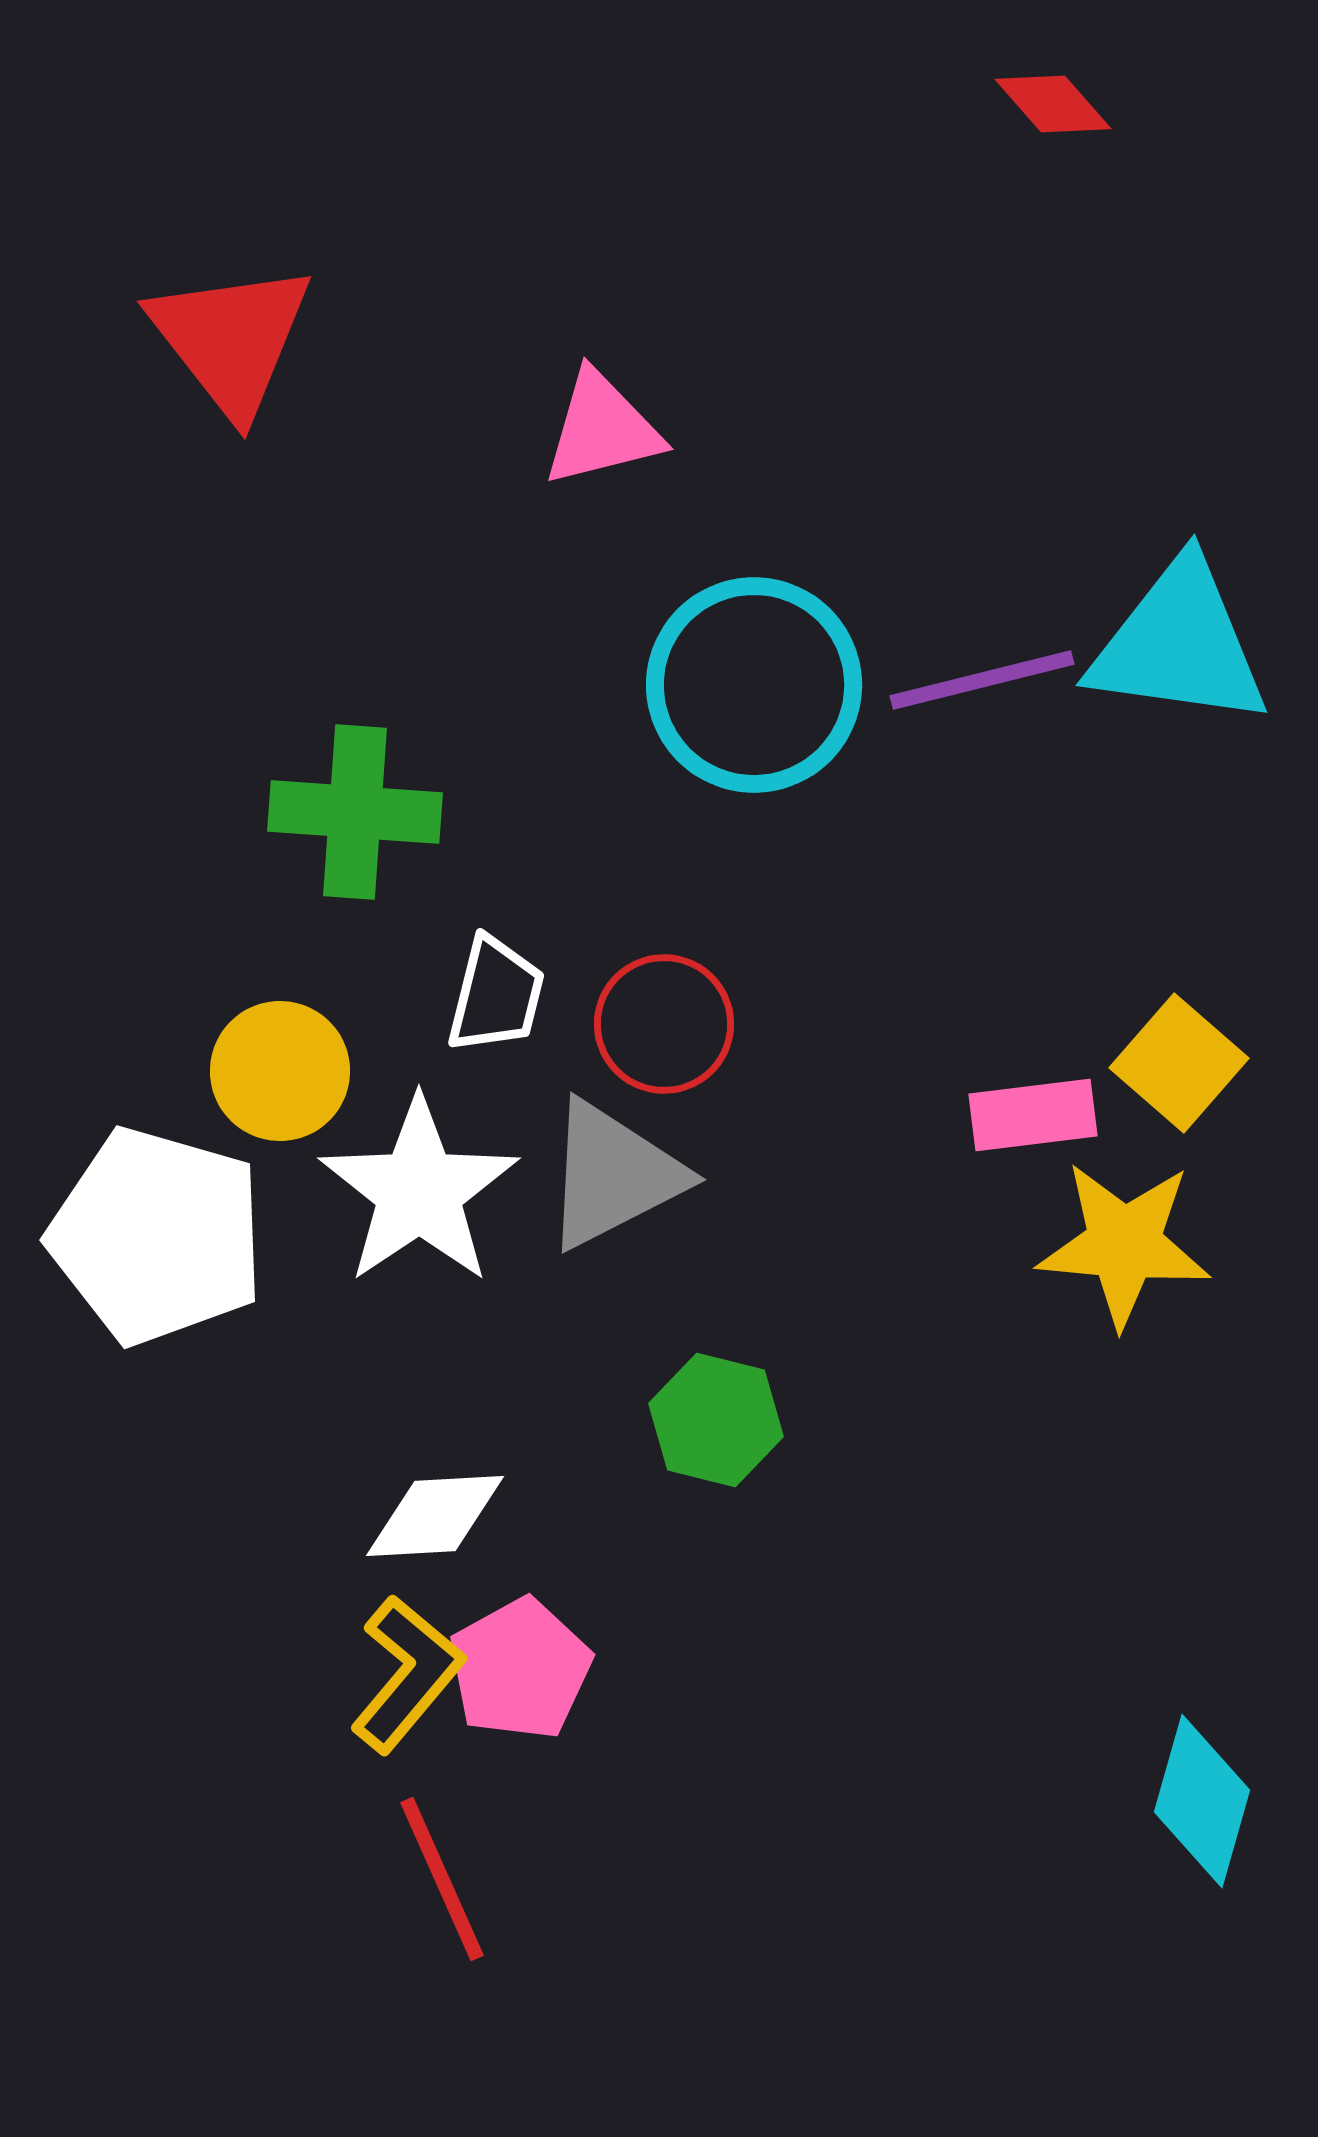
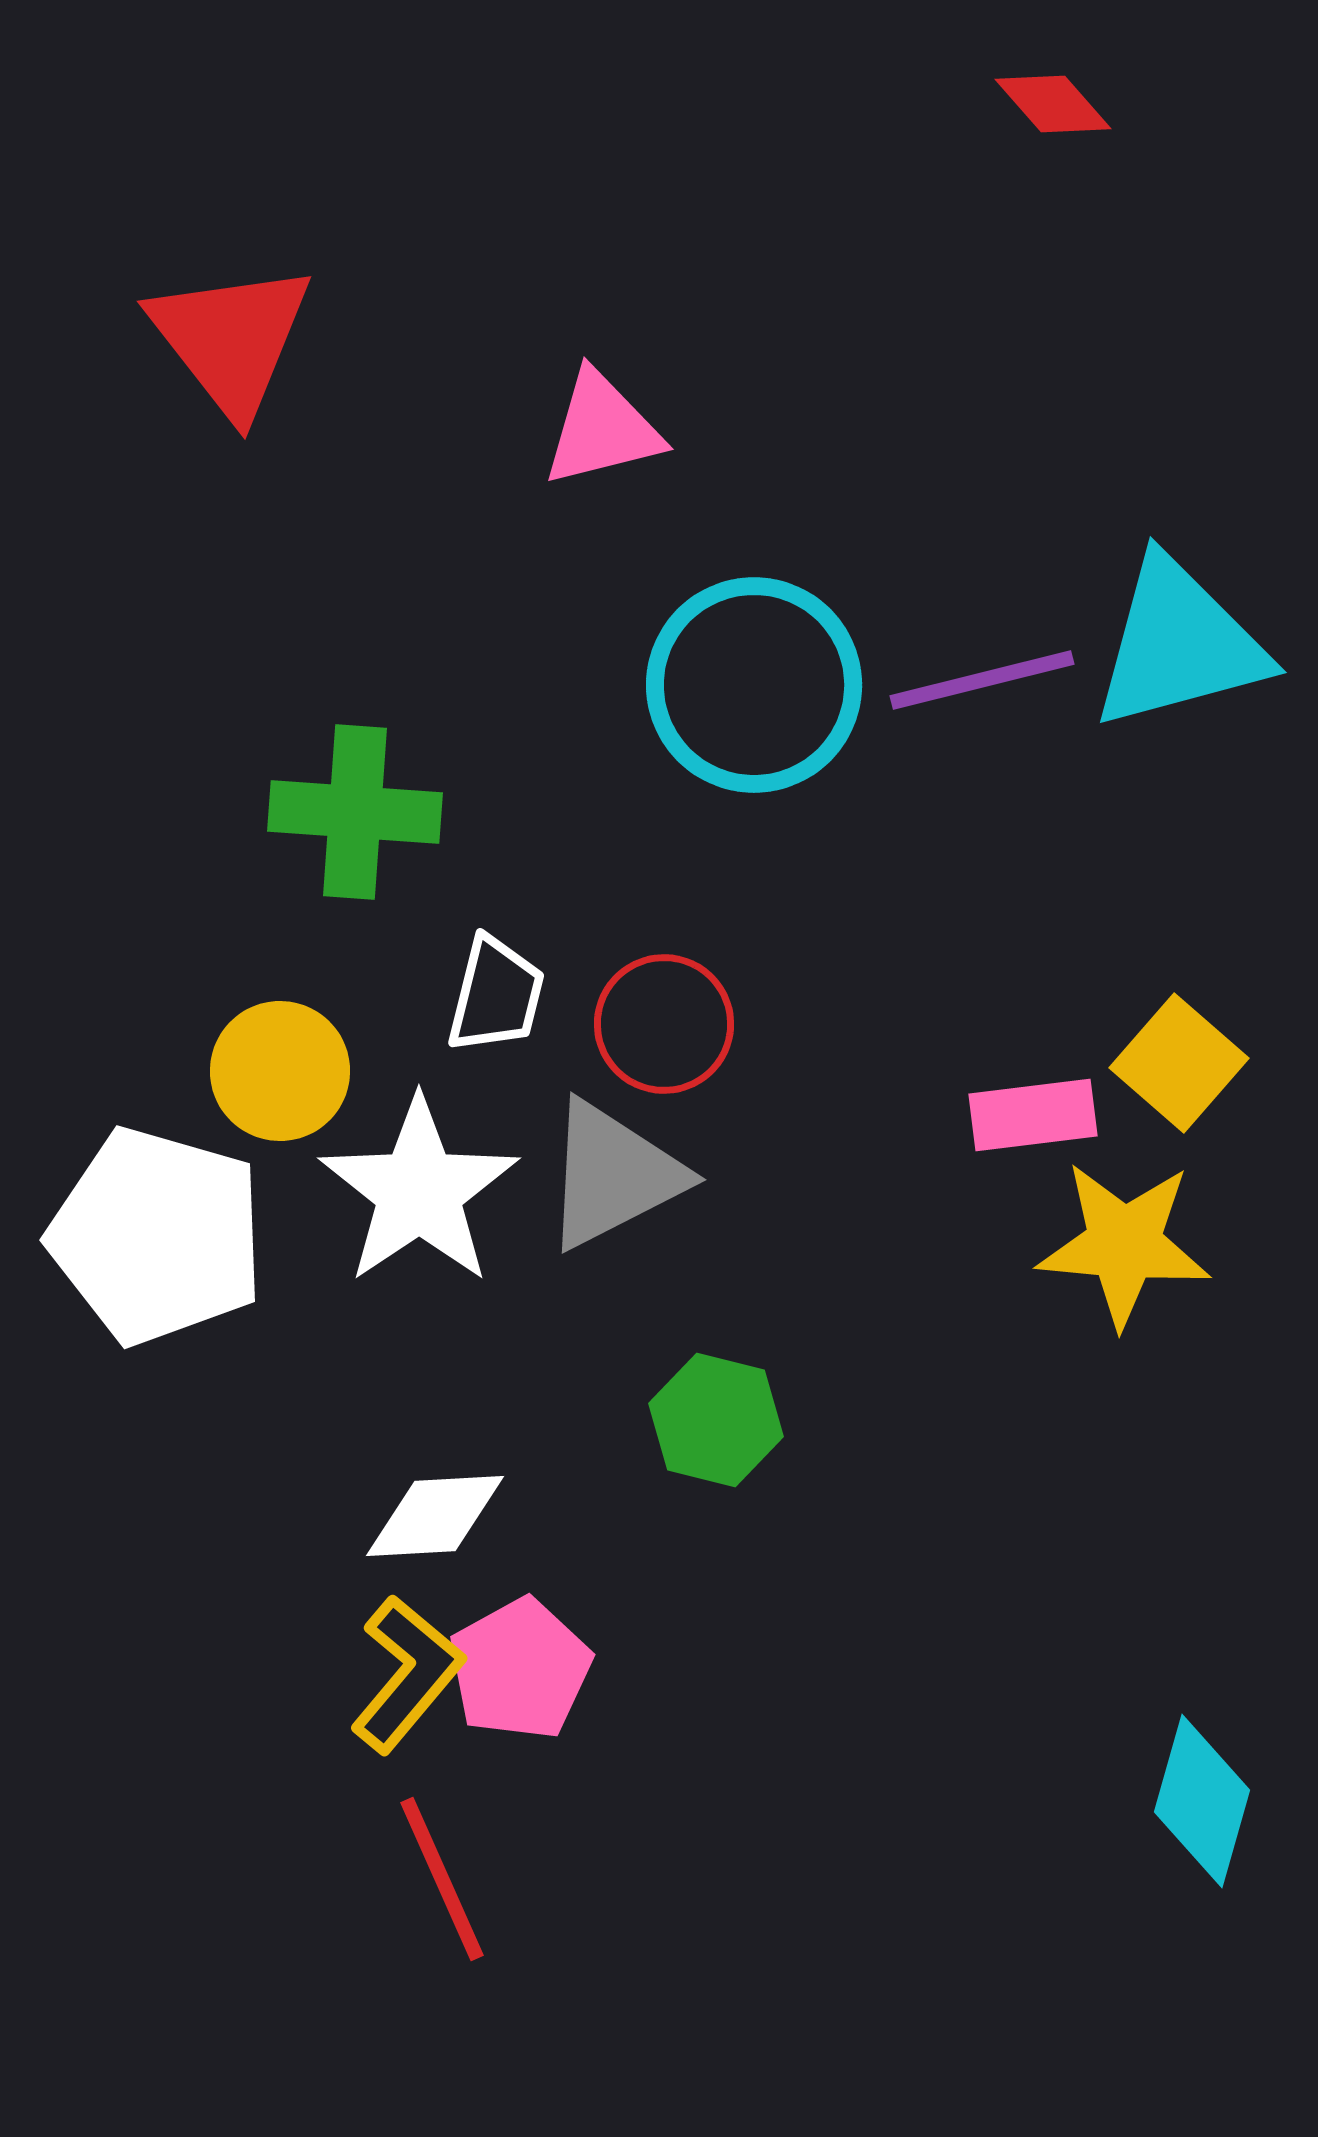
cyan triangle: rotated 23 degrees counterclockwise
